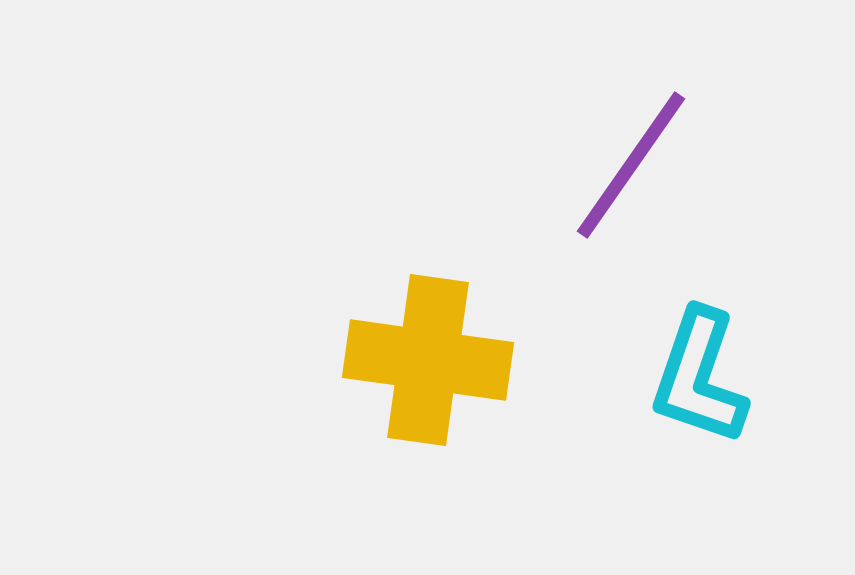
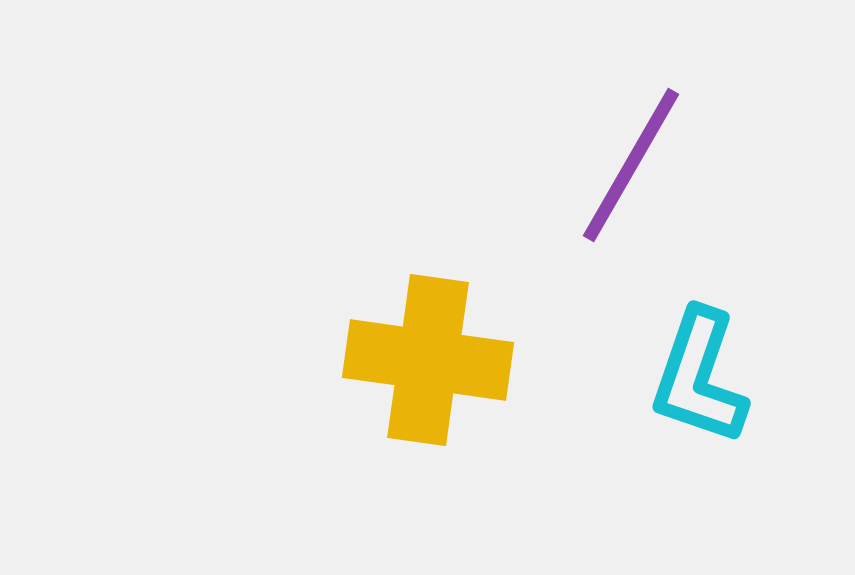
purple line: rotated 5 degrees counterclockwise
